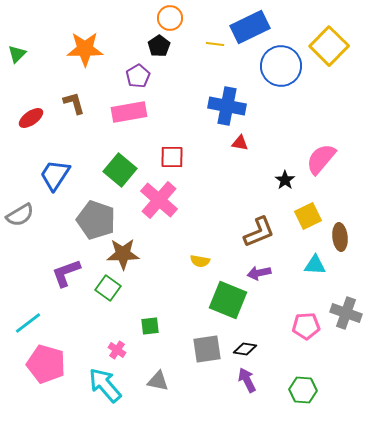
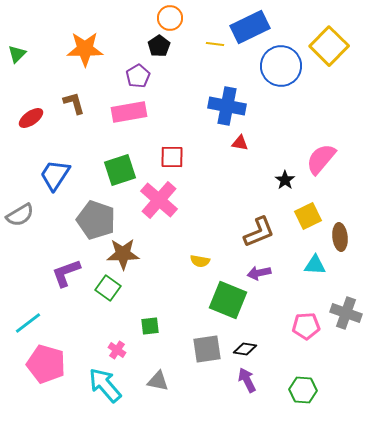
green square at (120, 170): rotated 32 degrees clockwise
